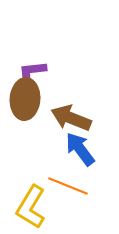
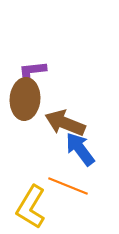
brown arrow: moved 6 px left, 5 px down
